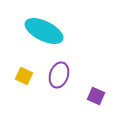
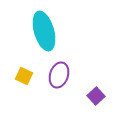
cyan ellipse: rotated 48 degrees clockwise
purple square: rotated 24 degrees clockwise
